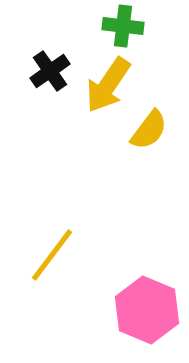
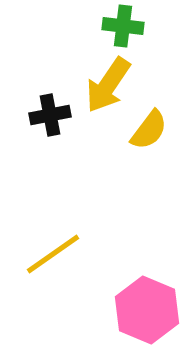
black cross: moved 44 px down; rotated 24 degrees clockwise
yellow line: moved 1 px right, 1 px up; rotated 18 degrees clockwise
